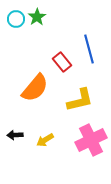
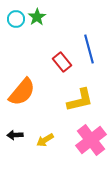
orange semicircle: moved 13 px left, 4 px down
pink cross: rotated 12 degrees counterclockwise
